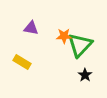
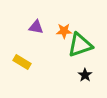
purple triangle: moved 5 px right, 1 px up
orange star: moved 5 px up
green triangle: rotated 28 degrees clockwise
